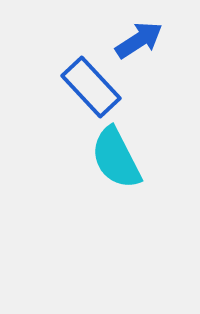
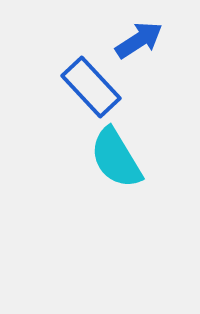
cyan semicircle: rotated 4 degrees counterclockwise
